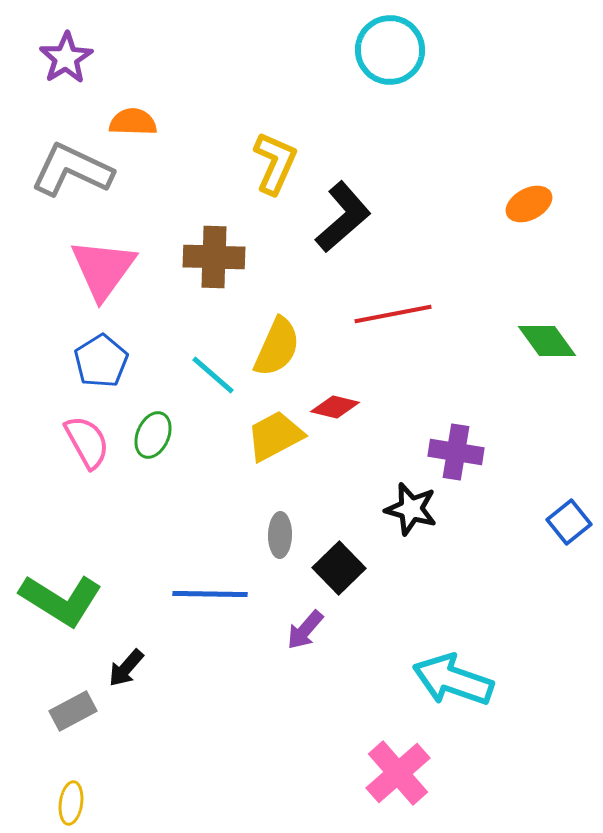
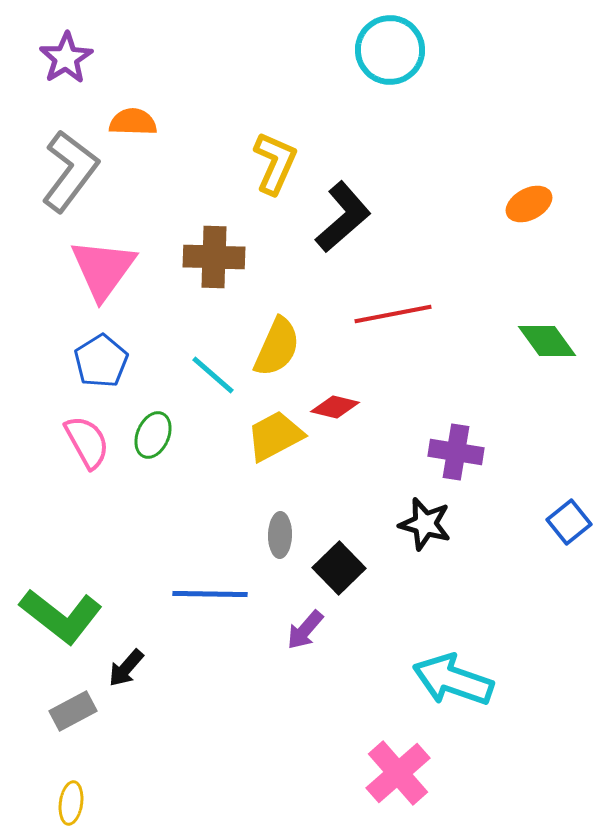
gray L-shape: moved 2 px left, 1 px down; rotated 102 degrees clockwise
black star: moved 14 px right, 15 px down
green L-shape: moved 16 px down; rotated 6 degrees clockwise
